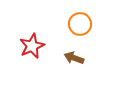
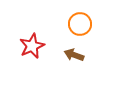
brown arrow: moved 3 px up
